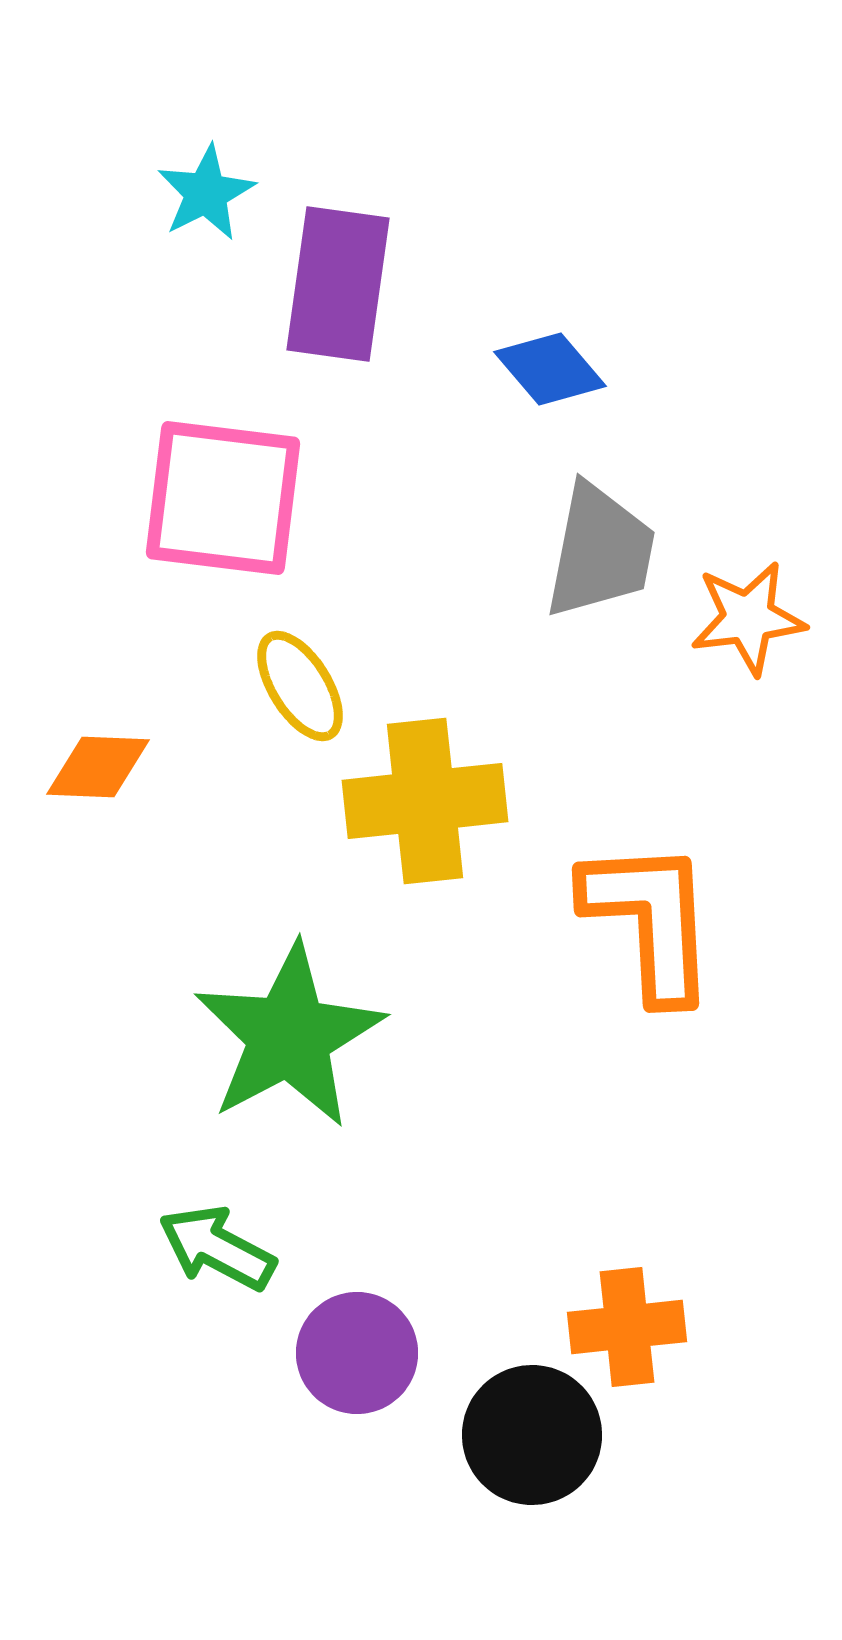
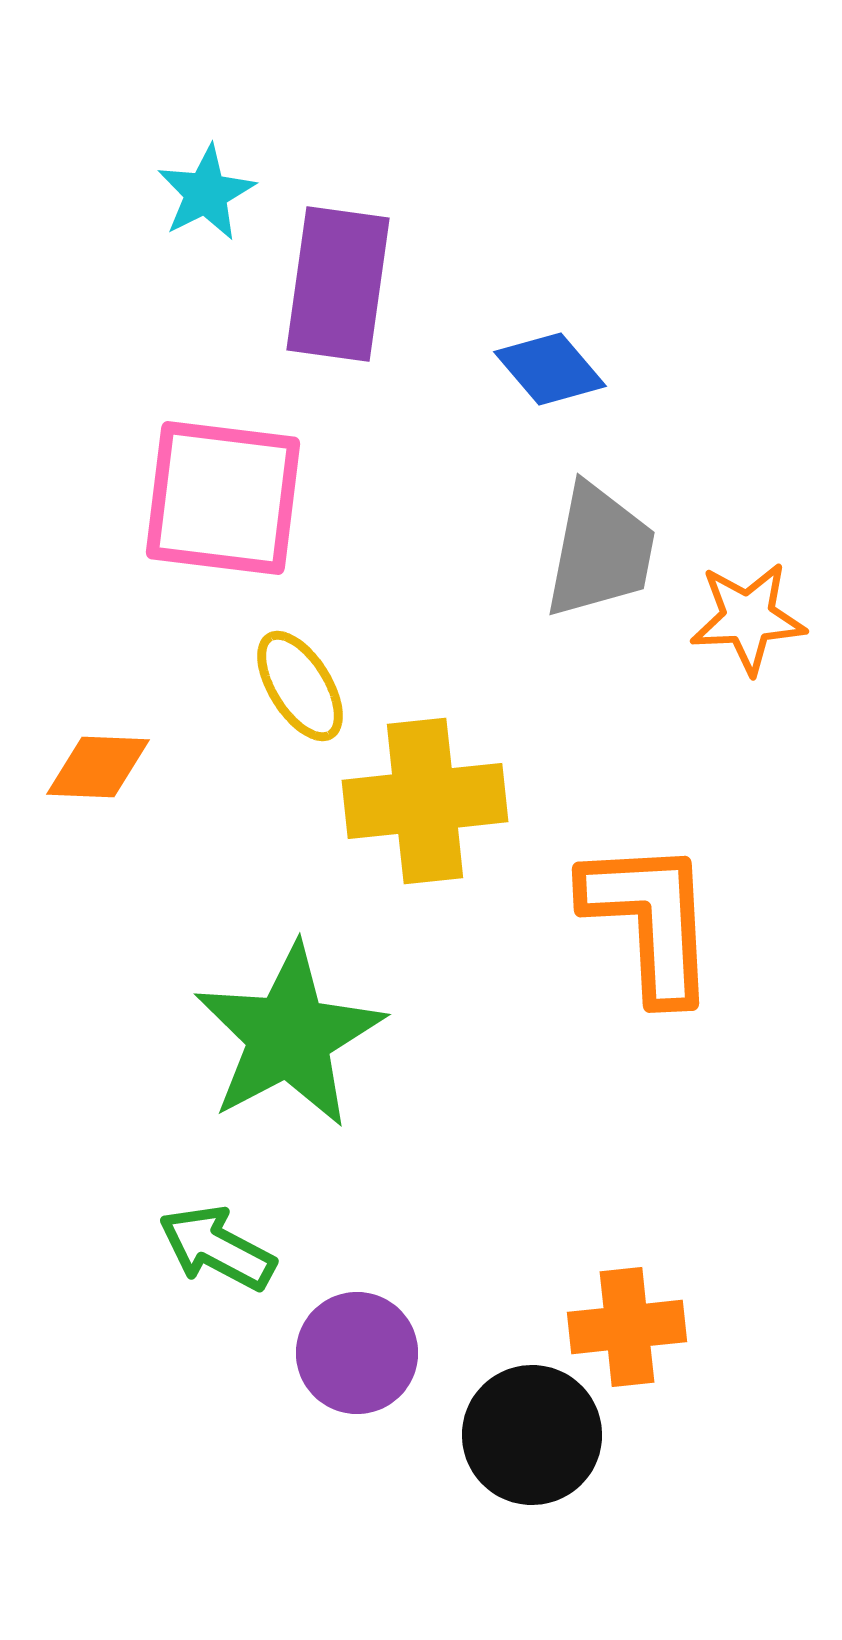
orange star: rotated 4 degrees clockwise
